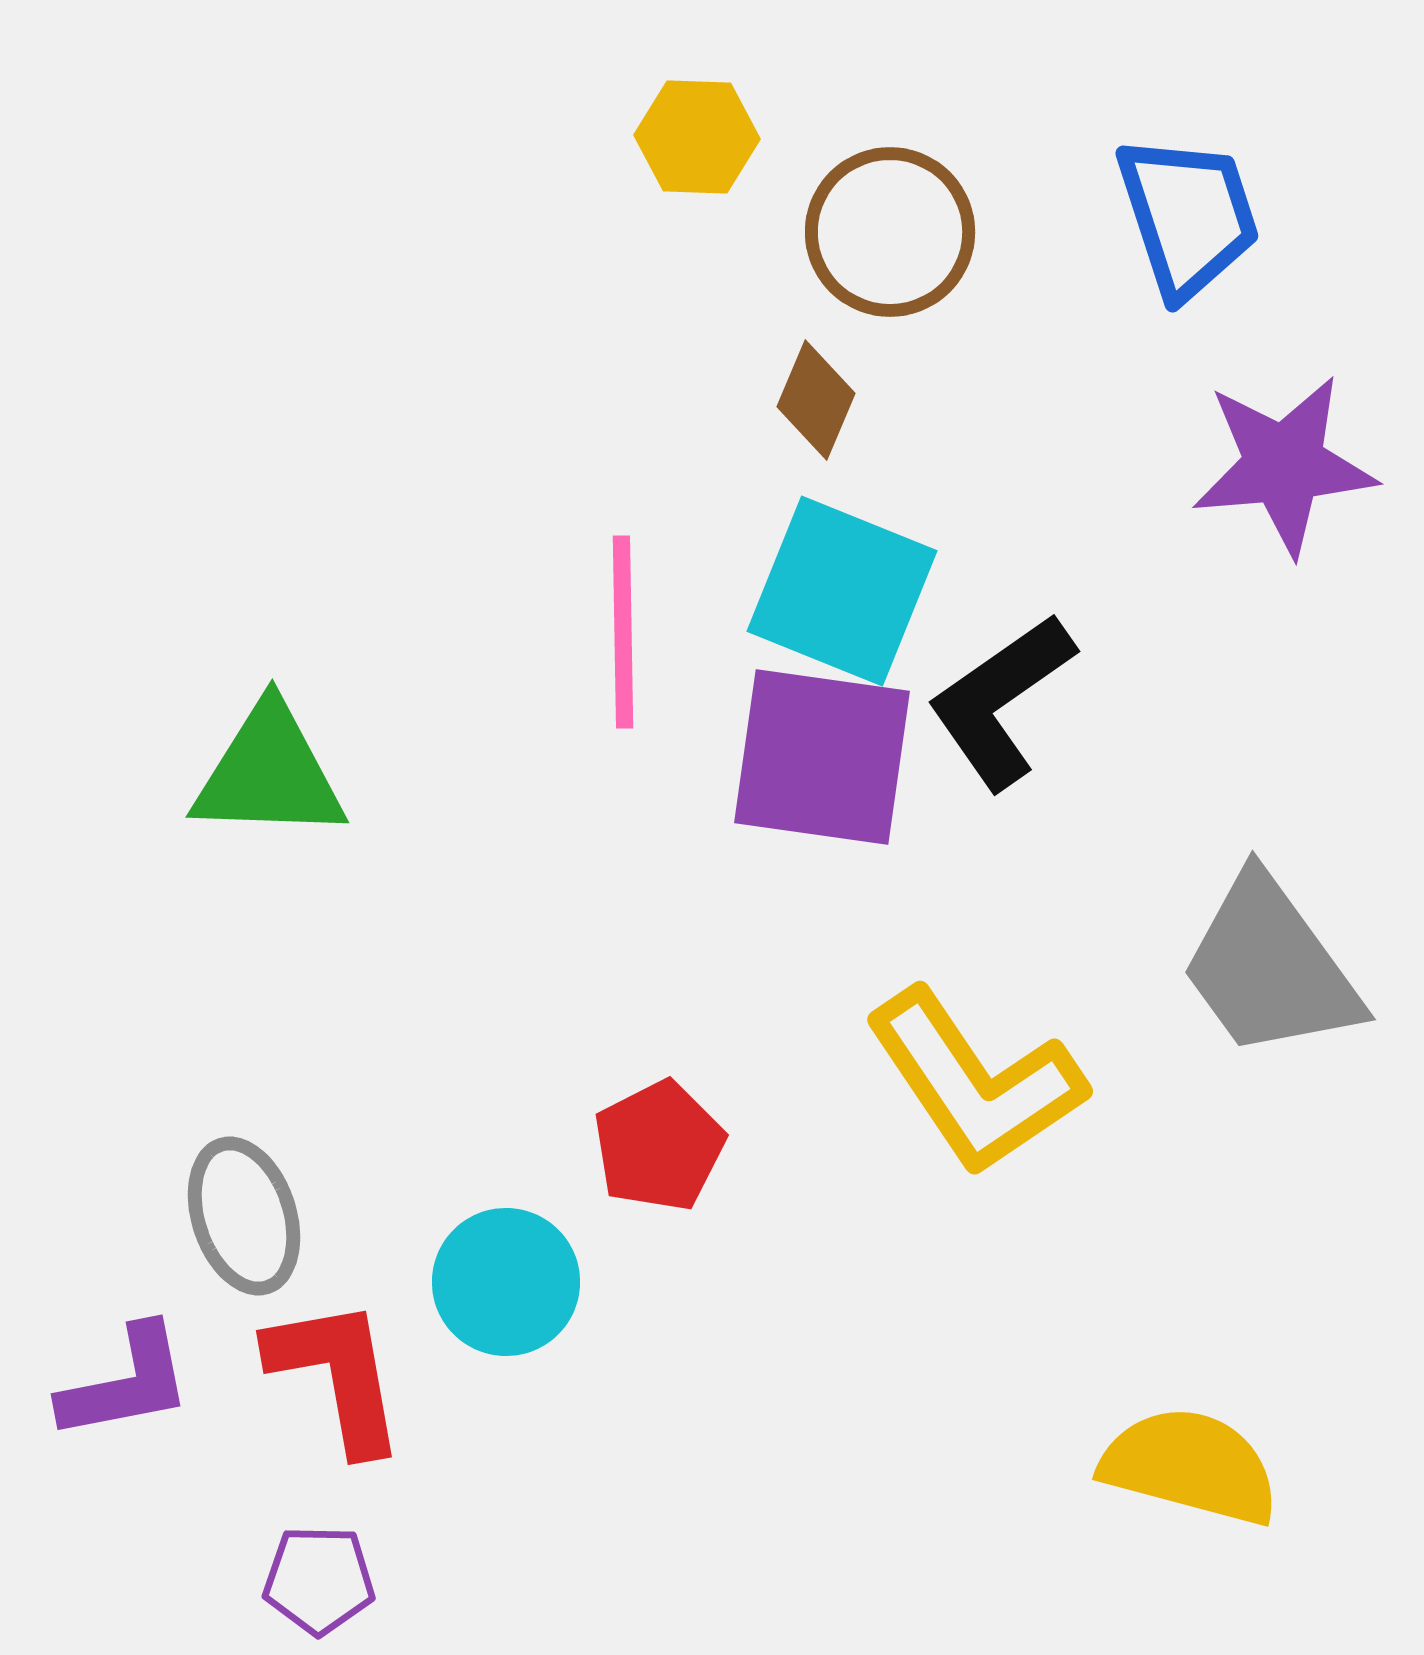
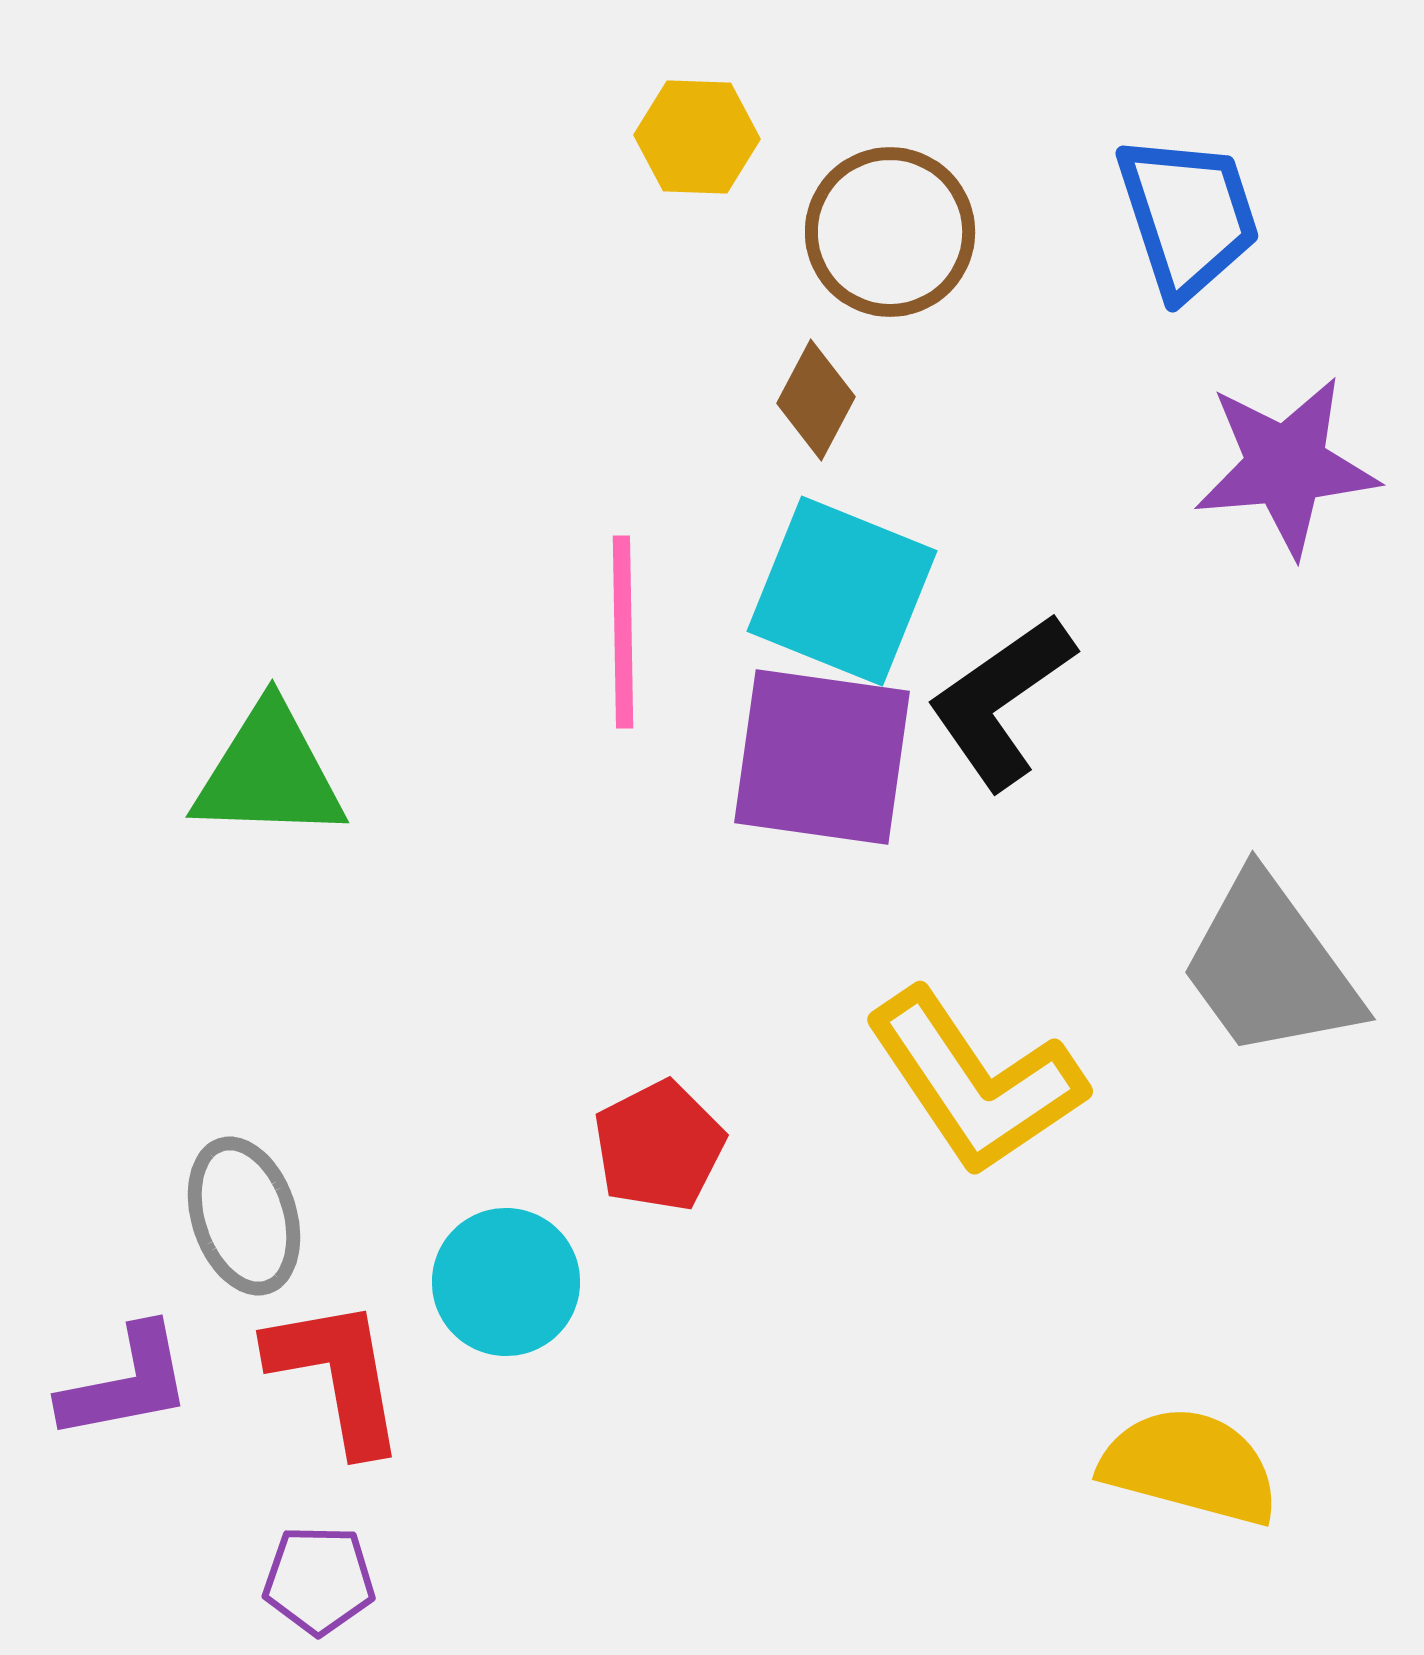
brown diamond: rotated 5 degrees clockwise
purple star: moved 2 px right, 1 px down
